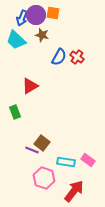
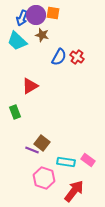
cyan trapezoid: moved 1 px right, 1 px down
